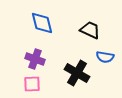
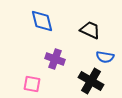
blue diamond: moved 2 px up
purple cross: moved 20 px right
black cross: moved 14 px right, 8 px down
pink square: rotated 12 degrees clockwise
